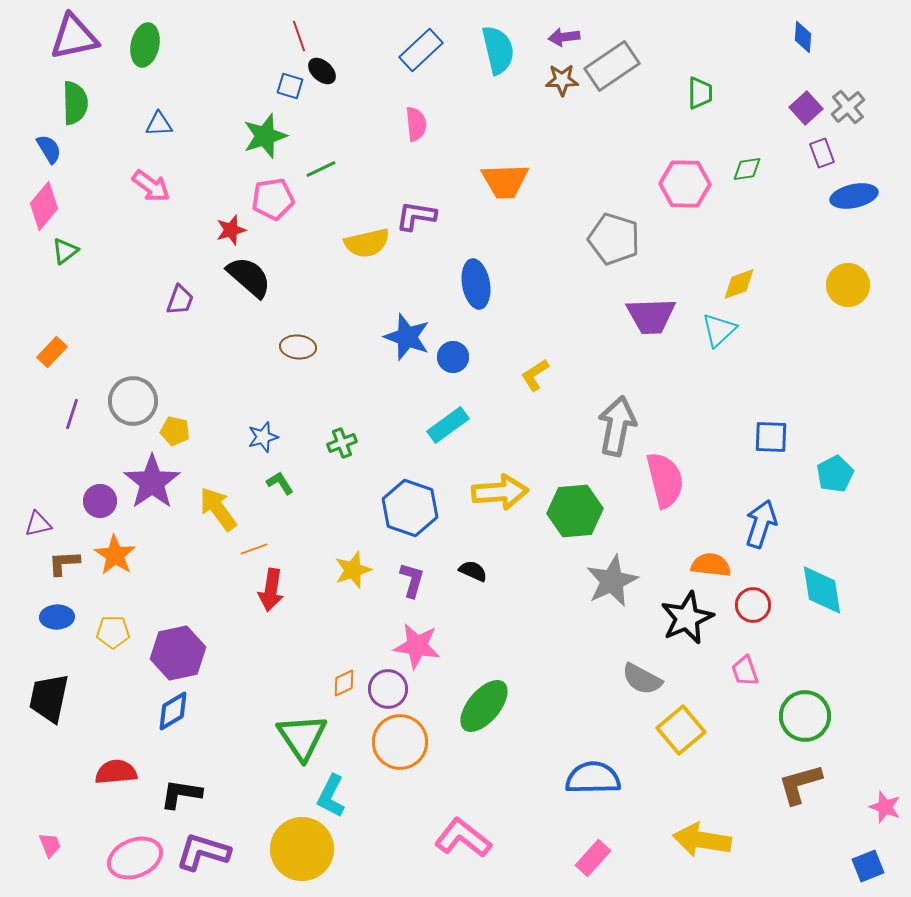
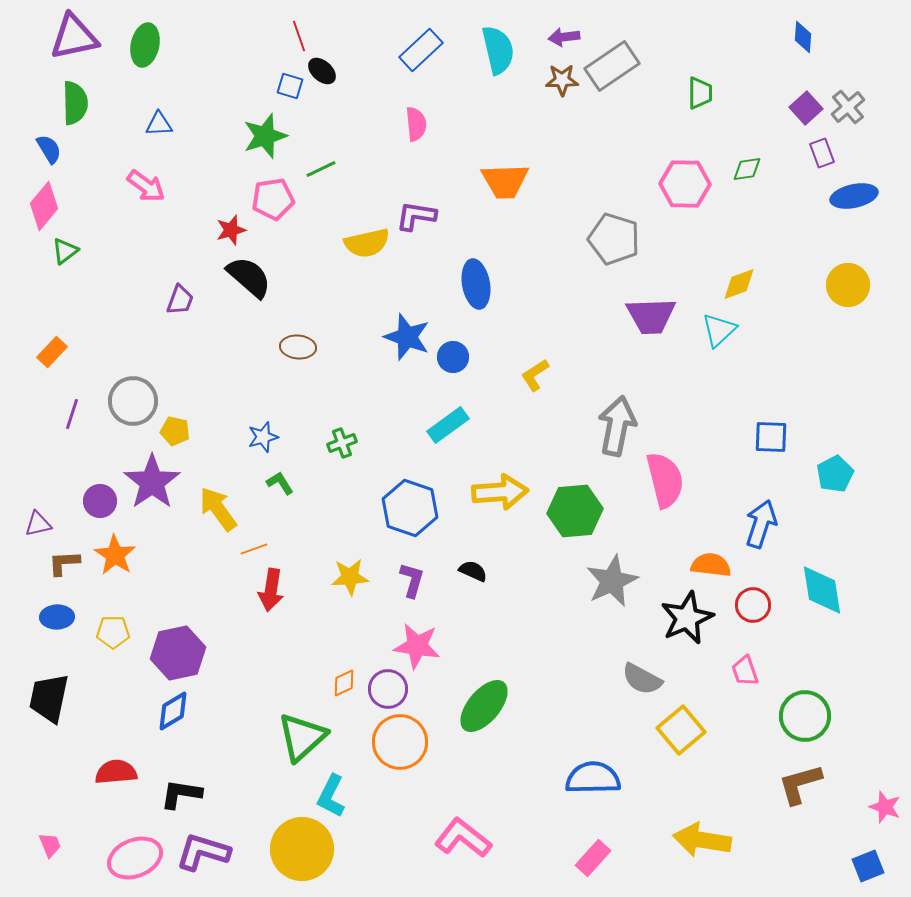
pink arrow at (151, 186): moved 5 px left
yellow star at (353, 570): moved 3 px left, 7 px down; rotated 15 degrees clockwise
green triangle at (302, 737): rotated 22 degrees clockwise
